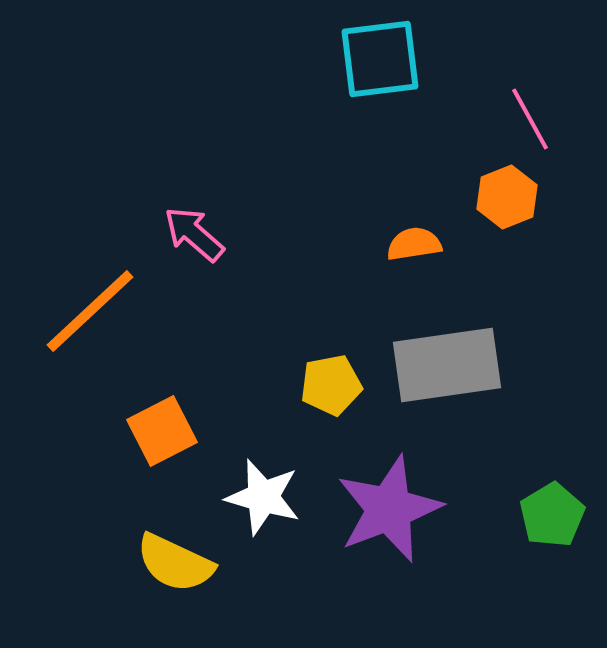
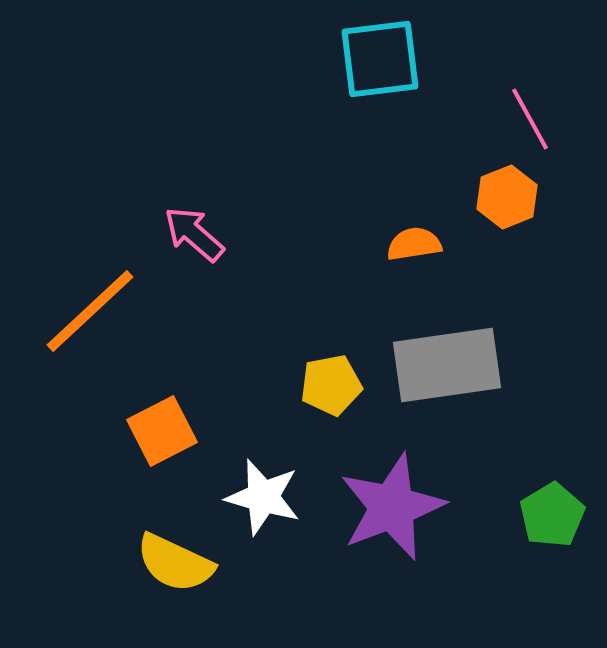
purple star: moved 3 px right, 2 px up
